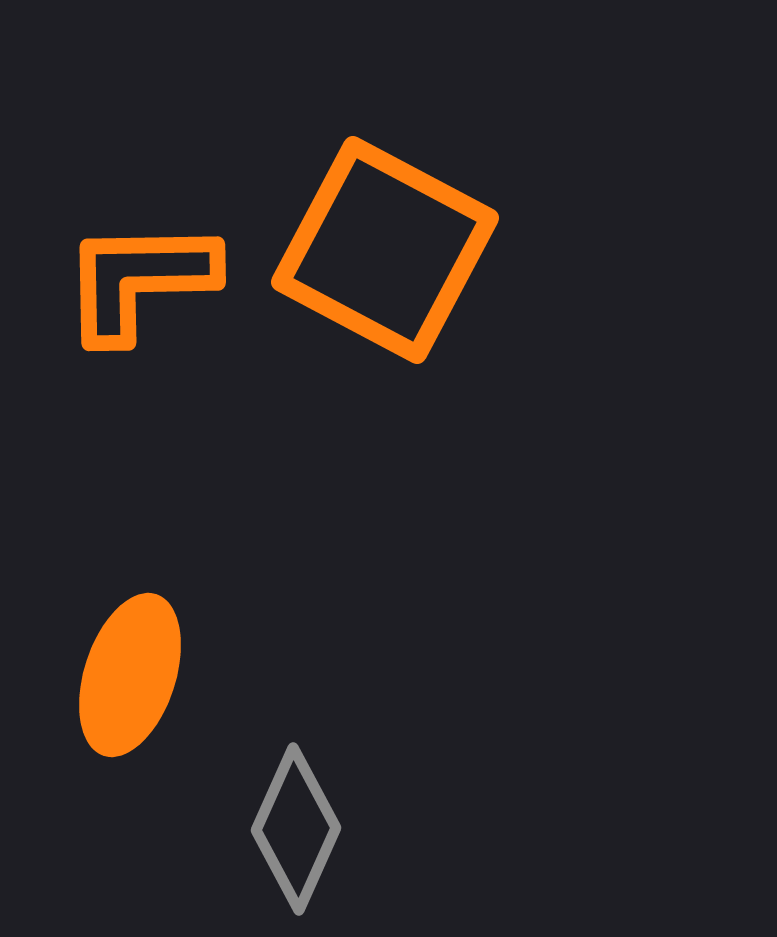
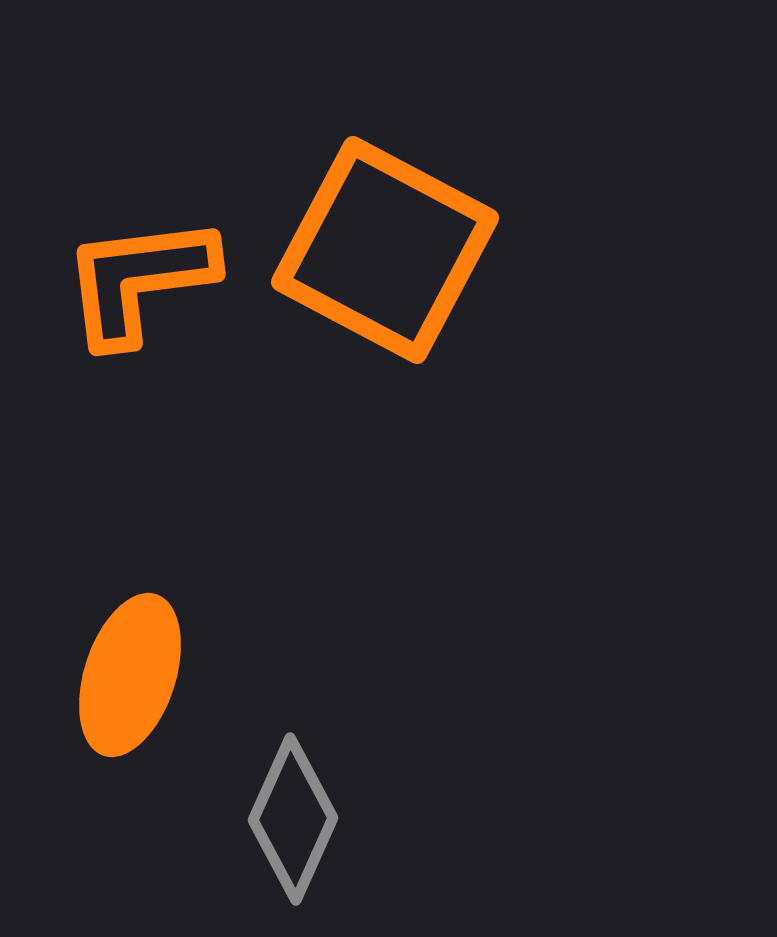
orange L-shape: rotated 6 degrees counterclockwise
gray diamond: moved 3 px left, 10 px up
